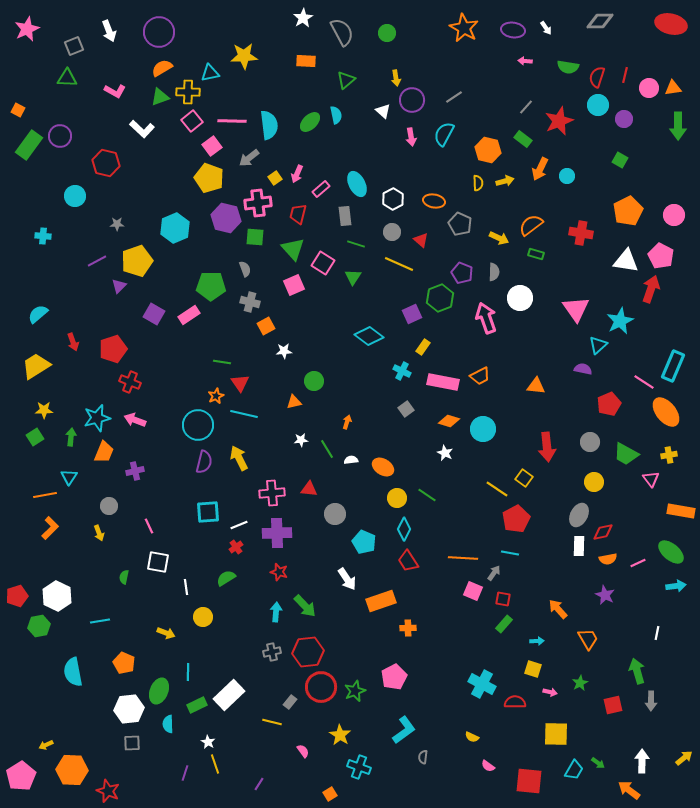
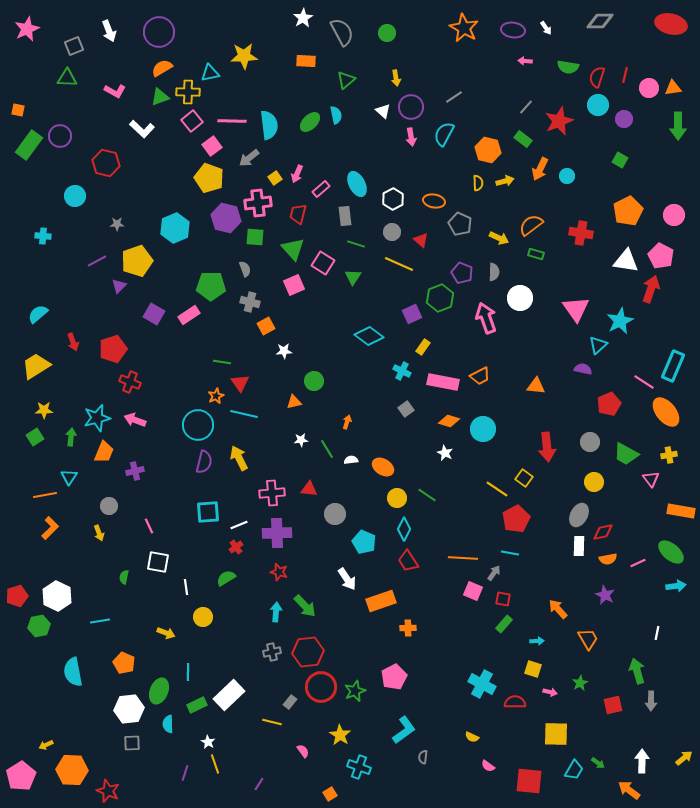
purple circle at (412, 100): moved 1 px left, 7 px down
orange square at (18, 110): rotated 16 degrees counterclockwise
